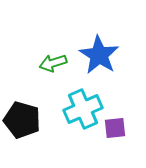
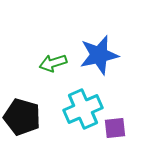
blue star: rotated 27 degrees clockwise
black pentagon: moved 3 px up
